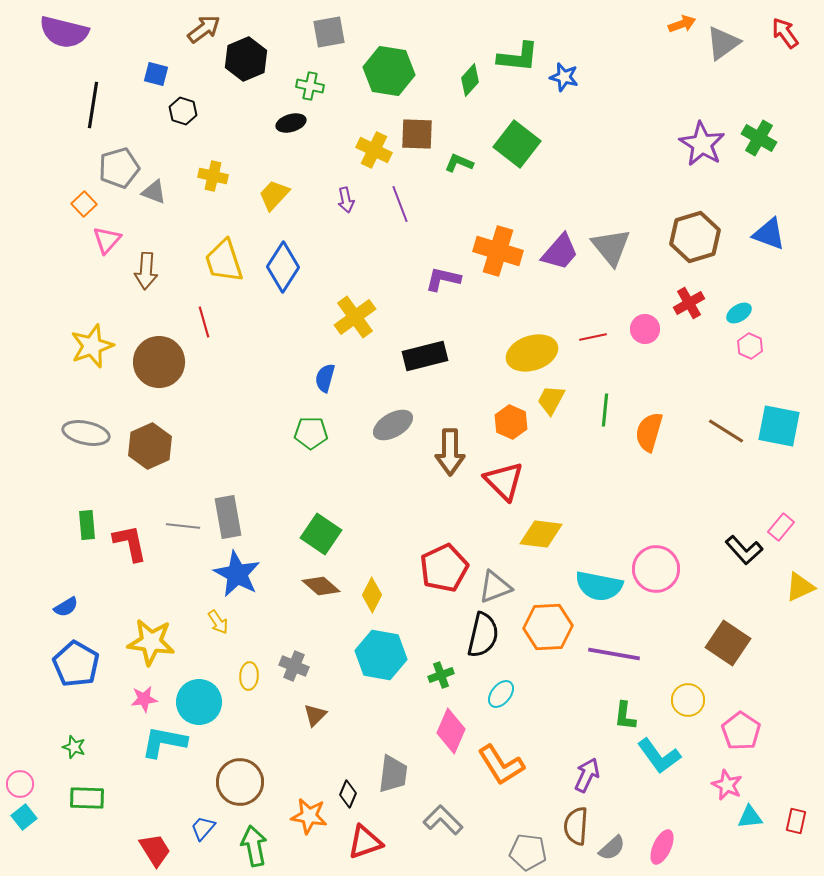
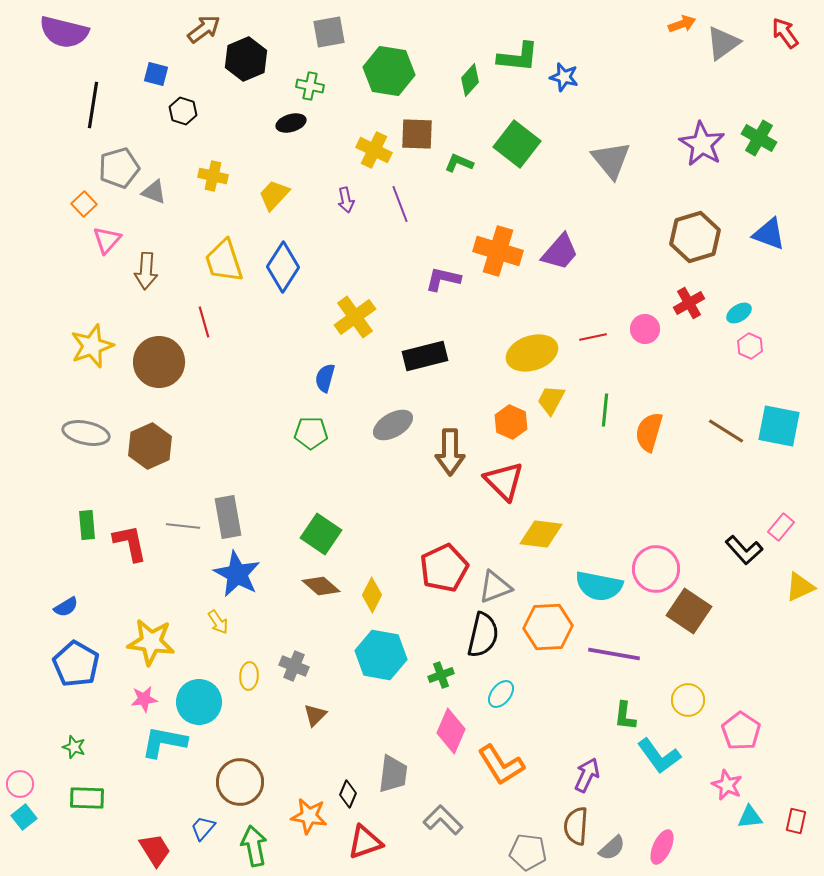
gray triangle at (611, 247): moved 87 px up
brown square at (728, 643): moved 39 px left, 32 px up
